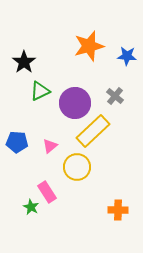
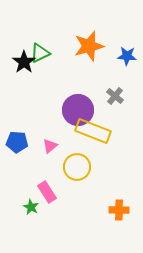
green triangle: moved 38 px up
purple circle: moved 3 px right, 7 px down
yellow rectangle: rotated 64 degrees clockwise
orange cross: moved 1 px right
